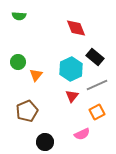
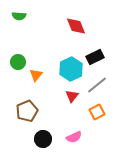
red diamond: moved 2 px up
black rectangle: rotated 66 degrees counterclockwise
gray line: rotated 15 degrees counterclockwise
pink semicircle: moved 8 px left, 3 px down
black circle: moved 2 px left, 3 px up
